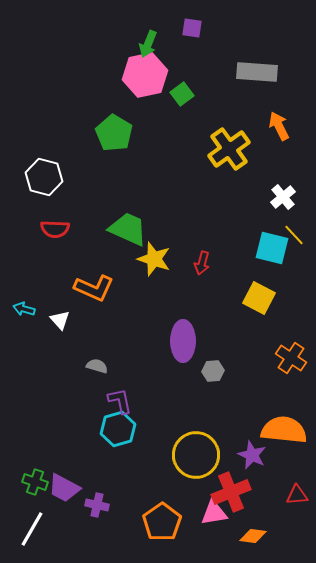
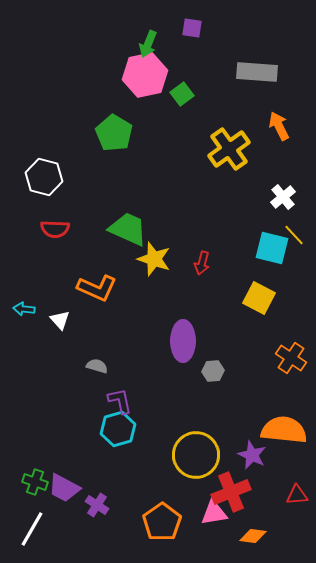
orange L-shape: moved 3 px right
cyan arrow: rotated 10 degrees counterclockwise
purple cross: rotated 20 degrees clockwise
